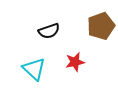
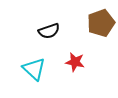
brown pentagon: moved 3 px up
red star: rotated 24 degrees clockwise
